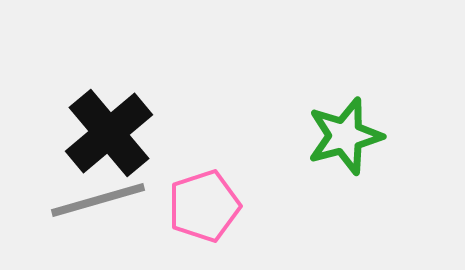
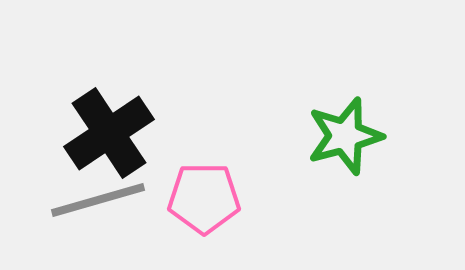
black cross: rotated 6 degrees clockwise
pink pentagon: moved 8 px up; rotated 18 degrees clockwise
